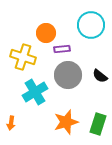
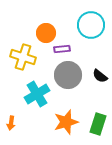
cyan cross: moved 2 px right, 2 px down
